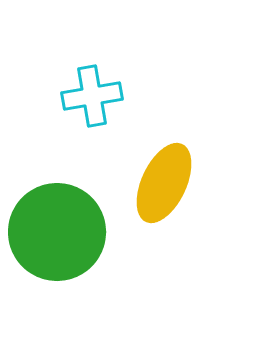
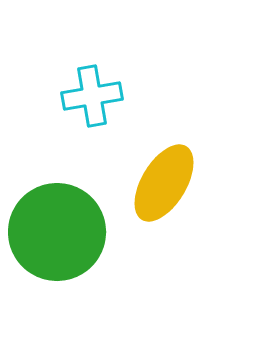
yellow ellipse: rotated 6 degrees clockwise
